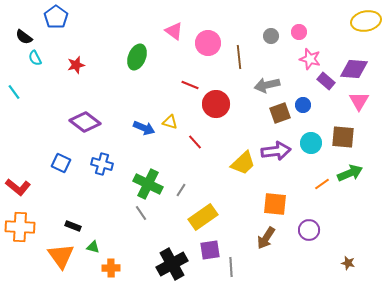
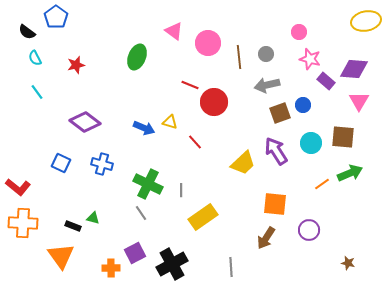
gray circle at (271, 36): moved 5 px left, 18 px down
black semicircle at (24, 37): moved 3 px right, 5 px up
cyan line at (14, 92): moved 23 px right
red circle at (216, 104): moved 2 px left, 2 px up
purple arrow at (276, 151): rotated 116 degrees counterclockwise
gray line at (181, 190): rotated 32 degrees counterclockwise
orange cross at (20, 227): moved 3 px right, 4 px up
green triangle at (93, 247): moved 29 px up
purple square at (210, 250): moved 75 px left, 3 px down; rotated 20 degrees counterclockwise
